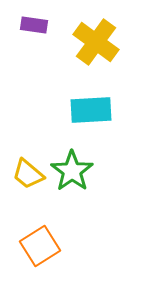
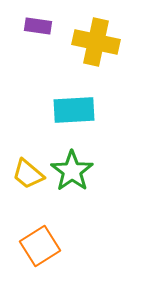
purple rectangle: moved 4 px right, 1 px down
yellow cross: rotated 24 degrees counterclockwise
cyan rectangle: moved 17 px left
